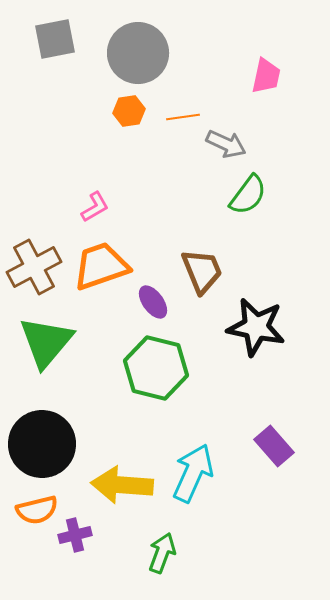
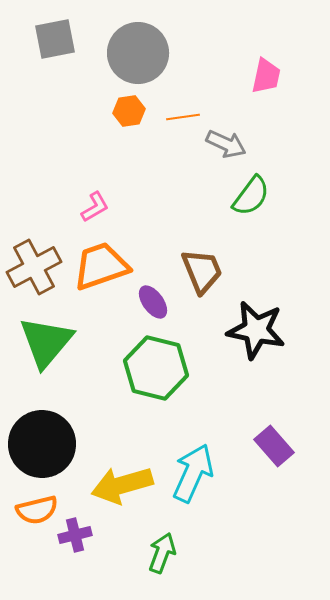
green semicircle: moved 3 px right, 1 px down
black star: moved 3 px down
yellow arrow: rotated 20 degrees counterclockwise
